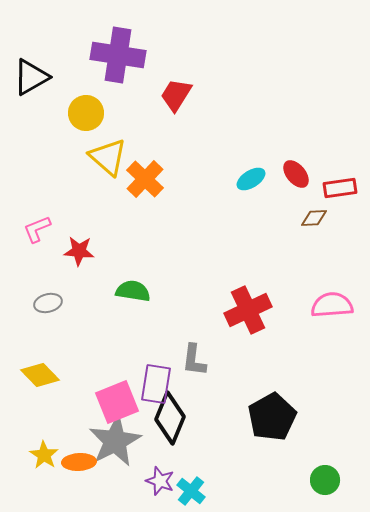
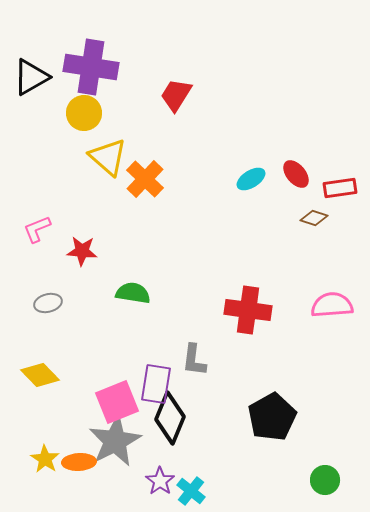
purple cross: moved 27 px left, 12 px down
yellow circle: moved 2 px left
brown diamond: rotated 20 degrees clockwise
red star: moved 3 px right
green semicircle: moved 2 px down
red cross: rotated 33 degrees clockwise
yellow star: moved 1 px right, 4 px down
purple star: rotated 16 degrees clockwise
